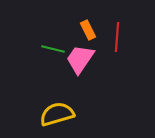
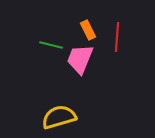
green line: moved 2 px left, 4 px up
pink trapezoid: rotated 12 degrees counterclockwise
yellow semicircle: moved 2 px right, 3 px down
